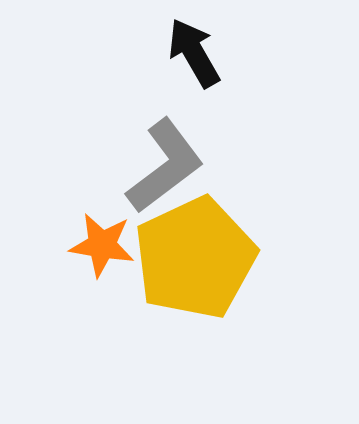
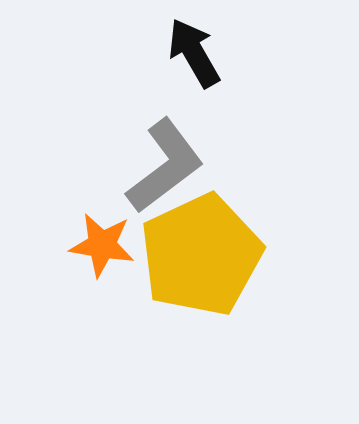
yellow pentagon: moved 6 px right, 3 px up
